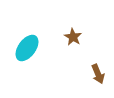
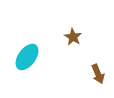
cyan ellipse: moved 9 px down
